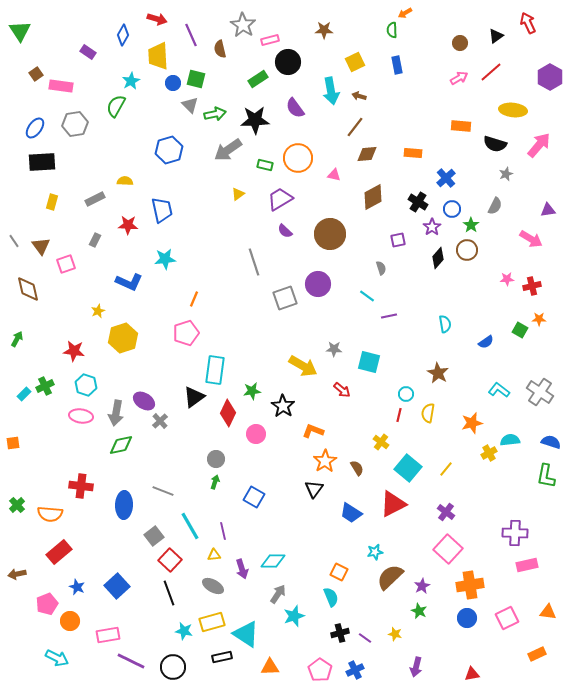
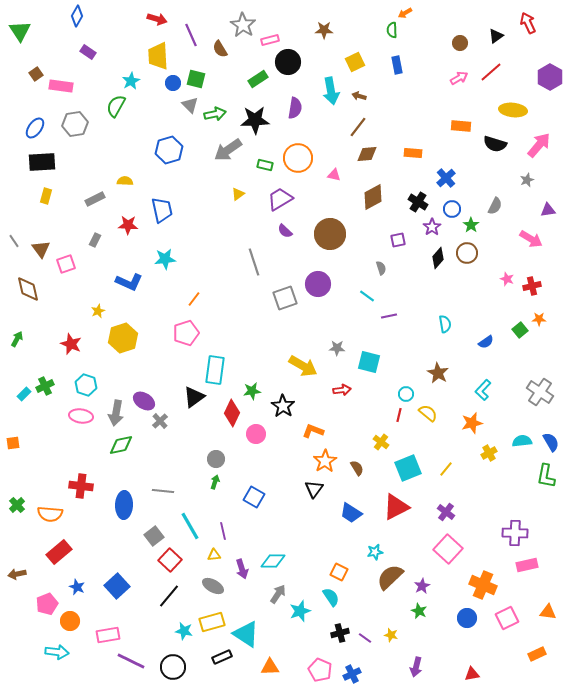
blue diamond at (123, 35): moved 46 px left, 19 px up
brown semicircle at (220, 49): rotated 18 degrees counterclockwise
purple semicircle at (295, 108): rotated 135 degrees counterclockwise
brown line at (355, 127): moved 3 px right
gray star at (506, 174): moved 21 px right, 6 px down
yellow rectangle at (52, 202): moved 6 px left, 6 px up
brown triangle at (41, 246): moved 3 px down
brown circle at (467, 250): moved 3 px down
pink star at (507, 279): rotated 24 degrees clockwise
orange line at (194, 299): rotated 14 degrees clockwise
green square at (520, 330): rotated 21 degrees clockwise
gray star at (334, 349): moved 3 px right, 1 px up
red star at (74, 351): moved 3 px left, 7 px up; rotated 15 degrees clockwise
red arrow at (342, 390): rotated 48 degrees counterclockwise
cyan L-shape at (499, 390): moved 16 px left; rotated 85 degrees counterclockwise
red diamond at (228, 413): moved 4 px right
yellow semicircle at (428, 413): rotated 120 degrees clockwise
cyan semicircle at (510, 440): moved 12 px right, 1 px down
blue semicircle at (551, 442): rotated 42 degrees clockwise
cyan square at (408, 468): rotated 28 degrees clockwise
gray line at (163, 491): rotated 15 degrees counterclockwise
red triangle at (393, 504): moved 3 px right, 3 px down
orange cross at (470, 585): moved 13 px right; rotated 32 degrees clockwise
black line at (169, 593): moved 3 px down; rotated 60 degrees clockwise
cyan semicircle at (331, 597): rotated 12 degrees counterclockwise
cyan star at (294, 616): moved 6 px right, 5 px up
yellow star at (395, 634): moved 4 px left, 1 px down
black rectangle at (222, 657): rotated 12 degrees counterclockwise
cyan arrow at (57, 658): moved 6 px up; rotated 20 degrees counterclockwise
pink pentagon at (320, 670): rotated 10 degrees counterclockwise
blue cross at (355, 670): moved 3 px left, 4 px down
